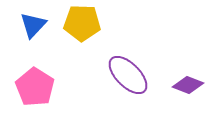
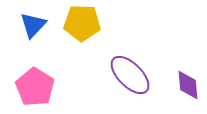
purple ellipse: moved 2 px right
purple diamond: rotated 64 degrees clockwise
